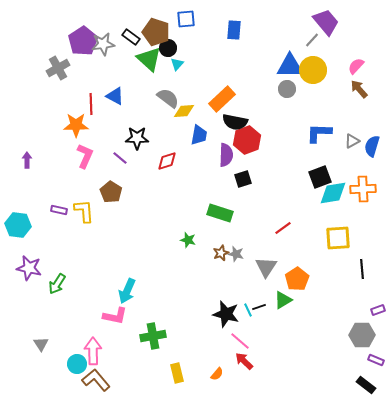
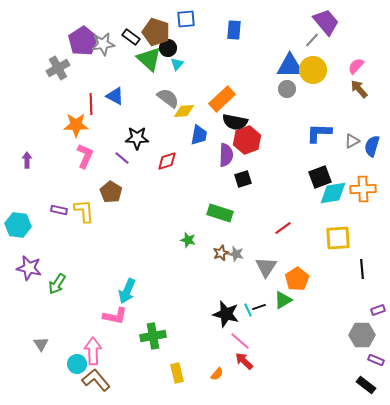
purple line at (120, 158): moved 2 px right
